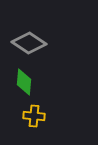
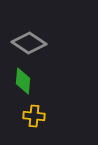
green diamond: moved 1 px left, 1 px up
